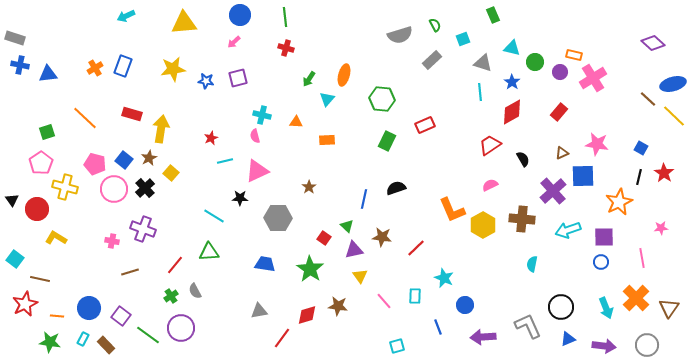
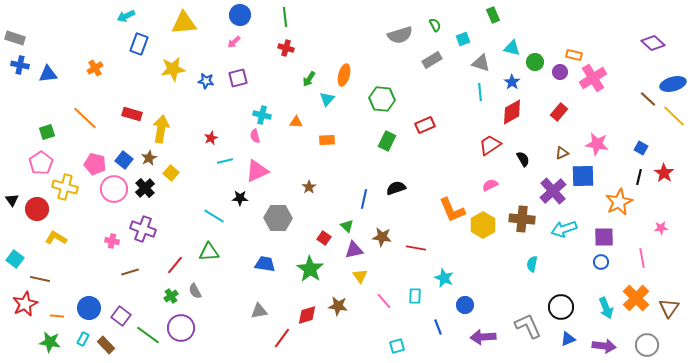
gray rectangle at (432, 60): rotated 12 degrees clockwise
gray triangle at (483, 63): moved 2 px left
blue rectangle at (123, 66): moved 16 px right, 22 px up
cyan arrow at (568, 230): moved 4 px left, 1 px up
red line at (416, 248): rotated 54 degrees clockwise
